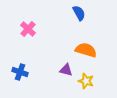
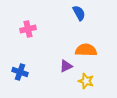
pink cross: rotated 35 degrees clockwise
orange semicircle: rotated 15 degrees counterclockwise
purple triangle: moved 4 px up; rotated 40 degrees counterclockwise
